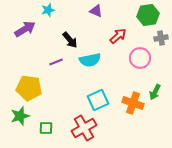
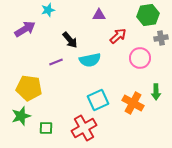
purple triangle: moved 3 px right, 4 px down; rotated 24 degrees counterclockwise
green arrow: moved 1 px right; rotated 28 degrees counterclockwise
orange cross: rotated 10 degrees clockwise
green star: moved 1 px right
